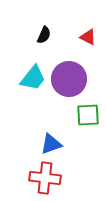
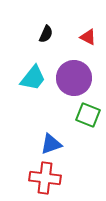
black semicircle: moved 2 px right, 1 px up
purple circle: moved 5 px right, 1 px up
green square: rotated 25 degrees clockwise
